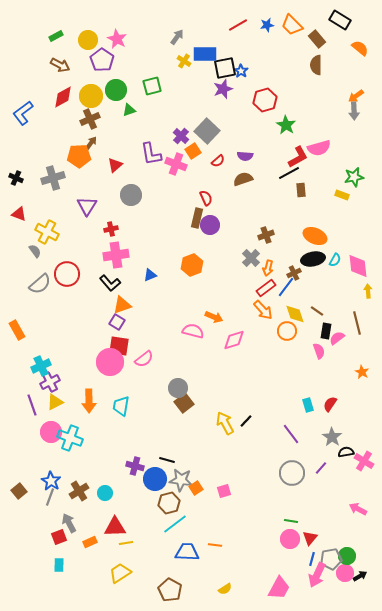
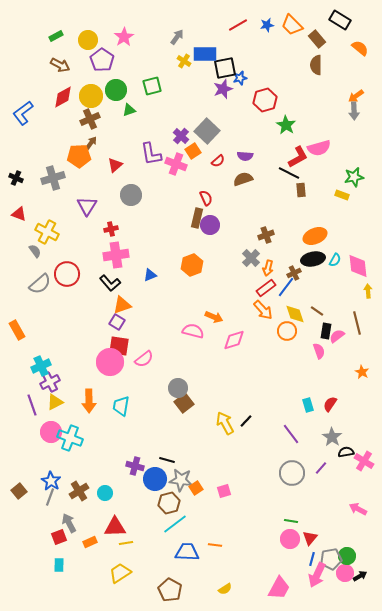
pink star at (117, 39): moved 7 px right, 2 px up; rotated 12 degrees clockwise
blue star at (241, 71): moved 1 px left, 7 px down; rotated 24 degrees clockwise
black line at (289, 173): rotated 55 degrees clockwise
orange ellipse at (315, 236): rotated 45 degrees counterclockwise
pink semicircle at (337, 338): moved 2 px up
